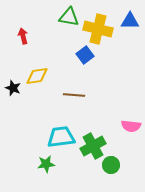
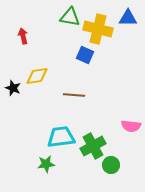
green triangle: moved 1 px right
blue triangle: moved 2 px left, 3 px up
blue square: rotated 30 degrees counterclockwise
